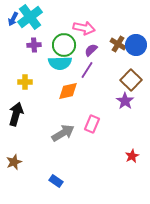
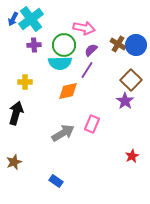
cyan cross: moved 1 px right, 2 px down
black arrow: moved 1 px up
